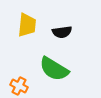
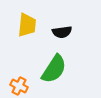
green semicircle: rotated 88 degrees counterclockwise
